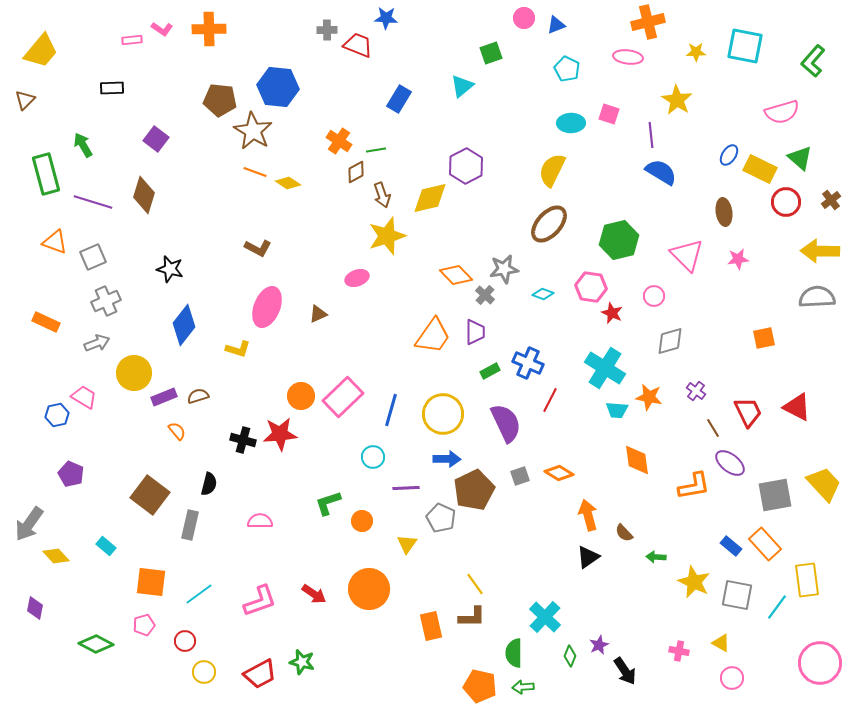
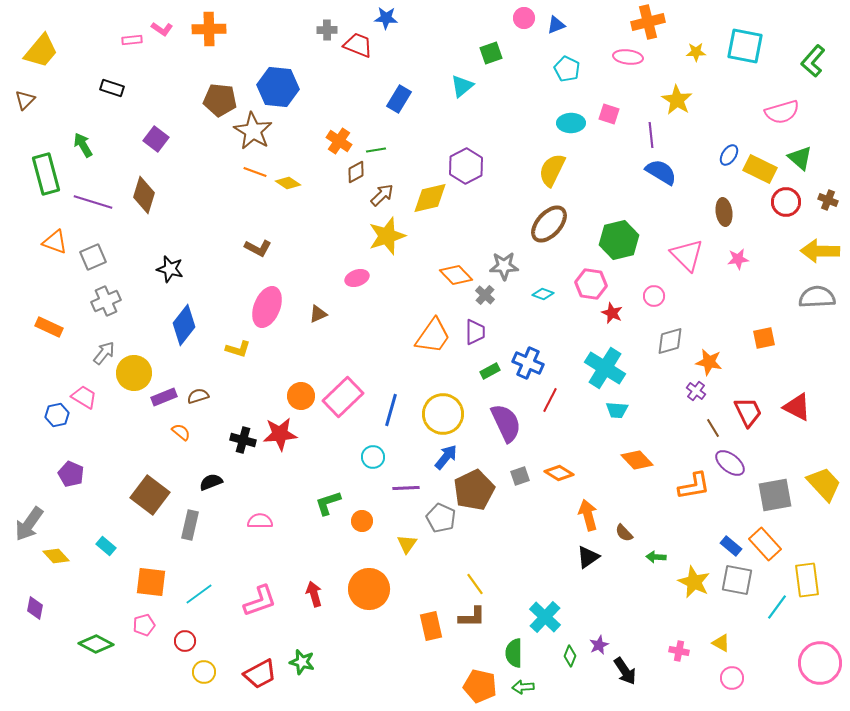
black rectangle at (112, 88): rotated 20 degrees clockwise
brown arrow at (382, 195): rotated 115 degrees counterclockwise
brown cross at (831, 200): moved 3 px left; rotated 30 degrees counterclockwise
gray star at (504, 269): moved 3 px up; rotated 8 degrees clockwise
pink hexagon at (591, 287): moved 3 px up
orange rectangle at (46, 322): moved 3 px right, 5 px down
gray arrow at (97, 343): moved 7 px right, 10 px down; rotated 30 degrees counterclockwise
orange star at (649, 397): moved 60 px right, 35 px up
orange semicircle at (177, 431): moved 4 px right, 1 px down; rotated 12 degrees counterclockwise
blue arrow at (447, 459): moved 1 px left, 2 px up; rotated 52 degrees counterclockwise
orange diamond at (637, 460): rotated 36 degrees counterclockwise
black semicircle at (209, 484): moved 2 px right, 2 px up; rotated 125 degrees counterclockwise
red arrow at (314, 594): rotated 140 degrees counterclockwise
gray square at (737, 595): moved 15 px up
